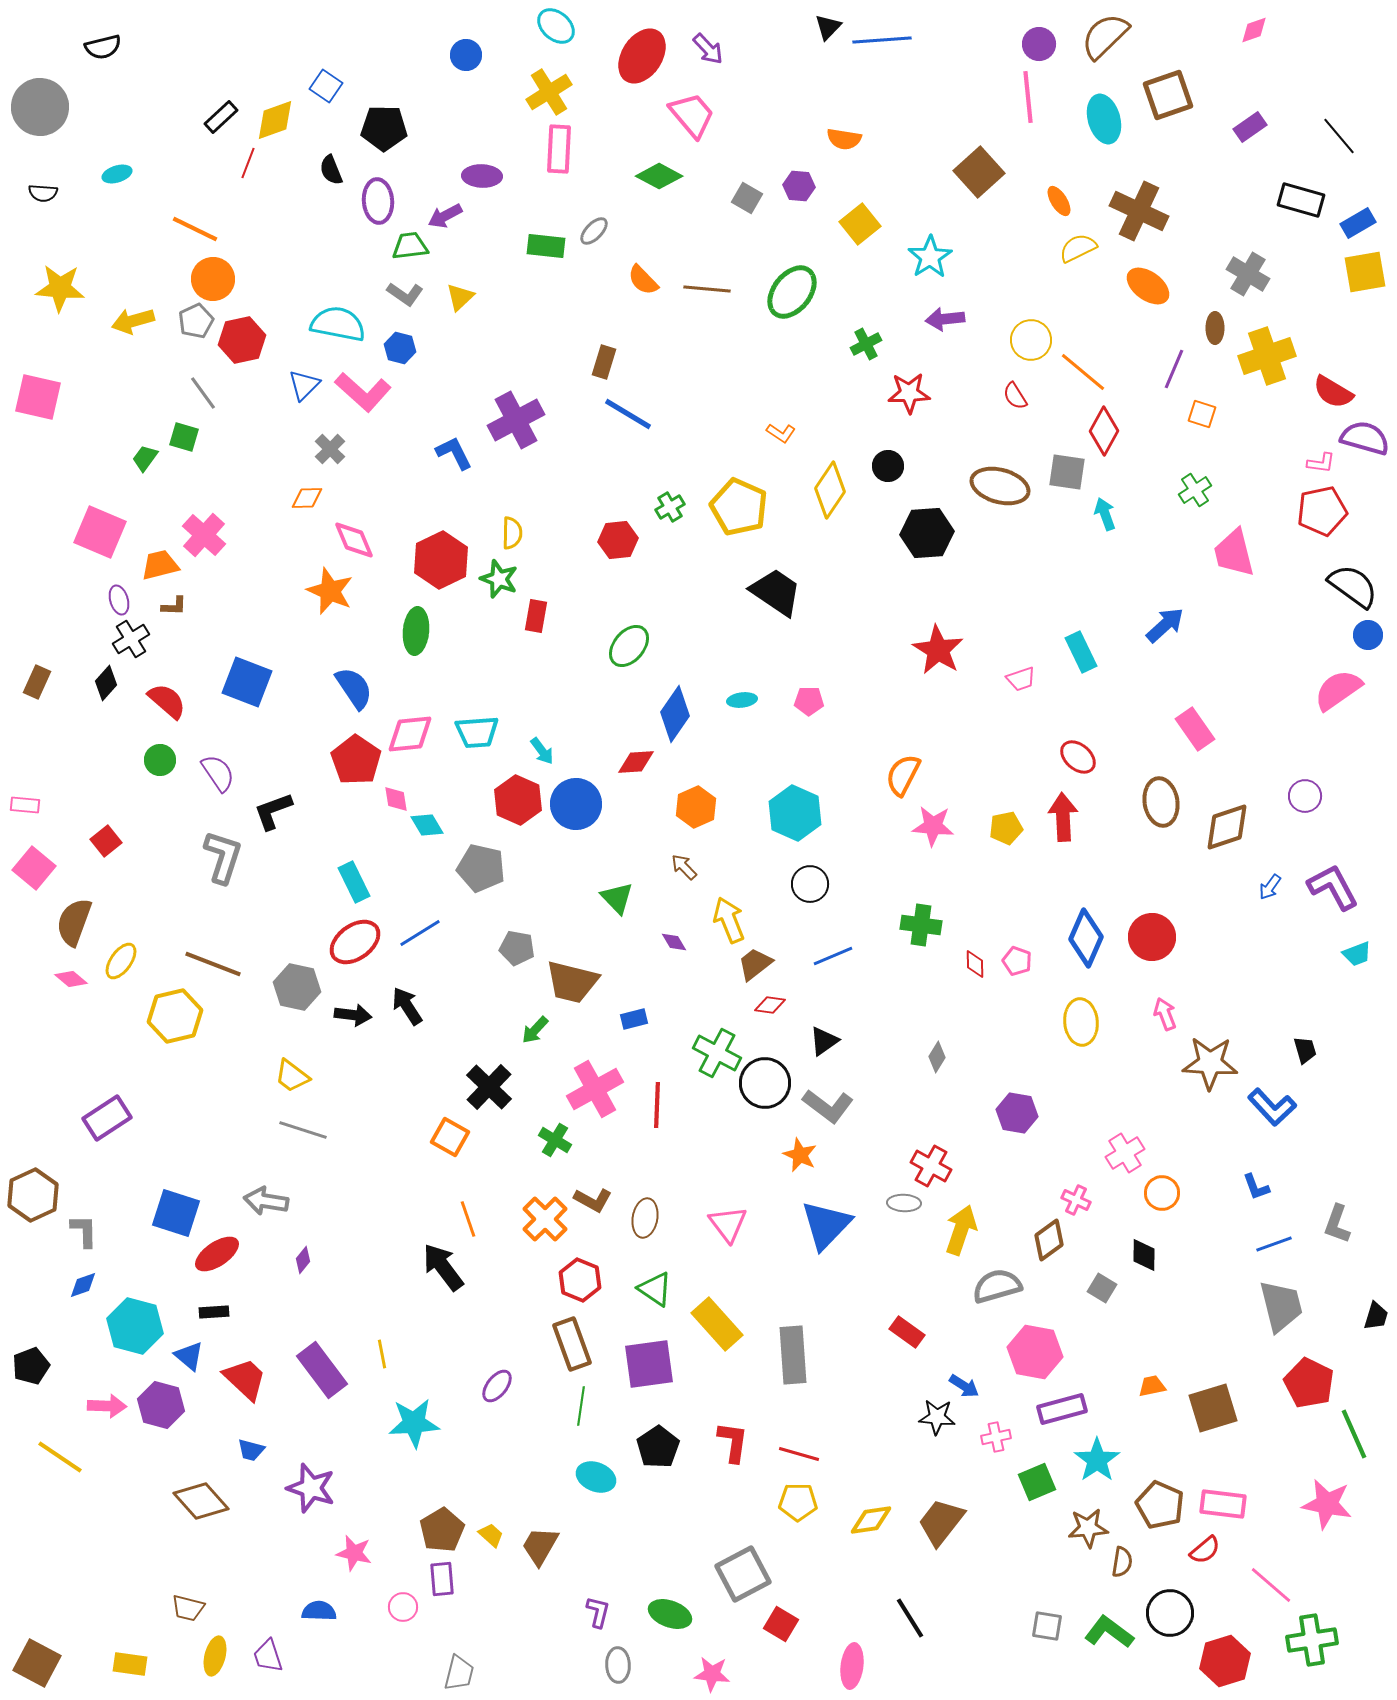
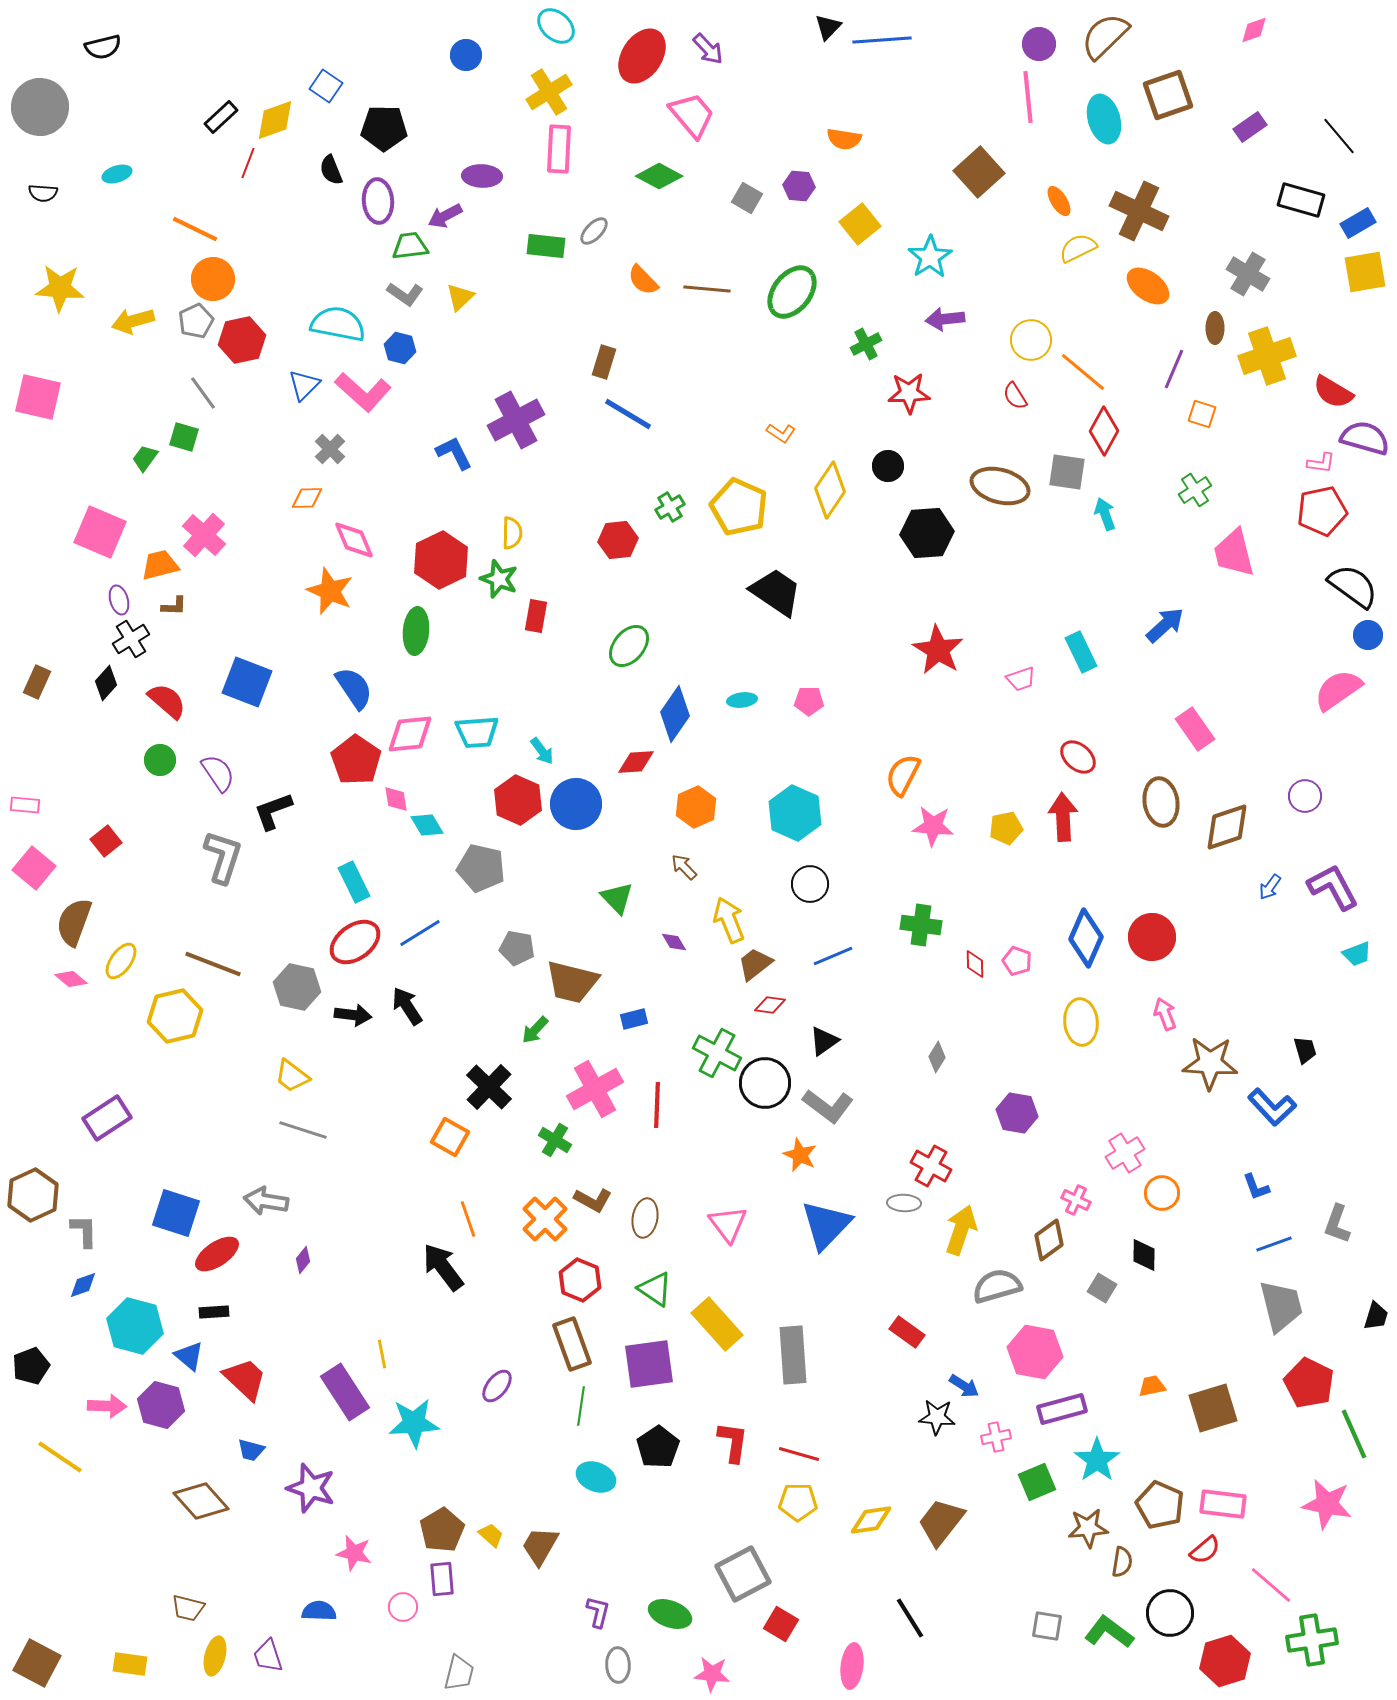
purple rectangle at (322, 1370): moved 23 px right, 22 px down; rotated 4 degrees clockwise
